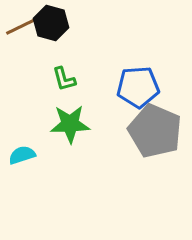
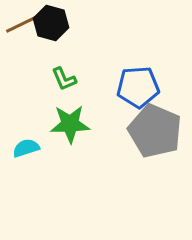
brown line: moved 2 px up
green L-shape: rotated 8 degrees counterclockwise
cyan semicircle: moved 4 px right, 7 px up
